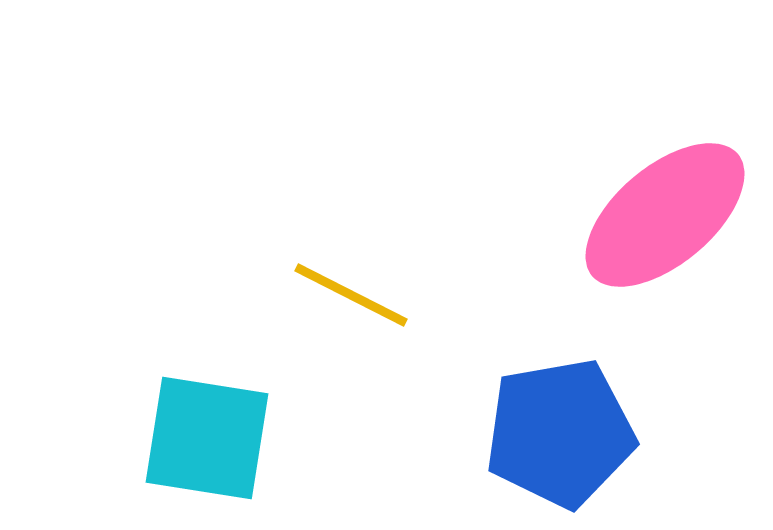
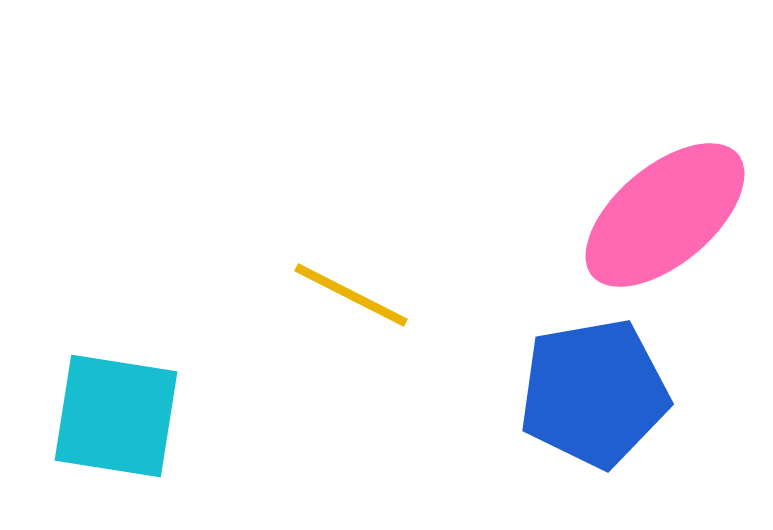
blue pentagon: moved 34 px right, 40 px up
cyan square: moved 91 px left, 22 px up
